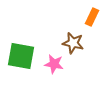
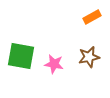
orange rectangle: rotated 36 degrees clockwise
brown star: moved 16 px right, 14 px down; rotated 25 degrees counterclockwise
